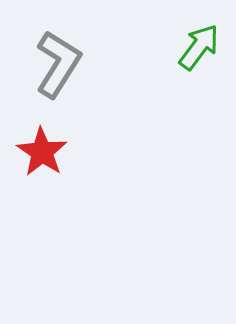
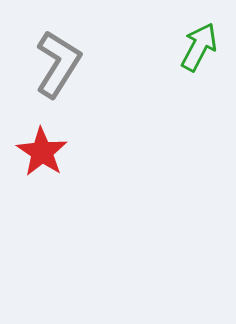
green arrow: rotated 9 degrees counterclockwise
